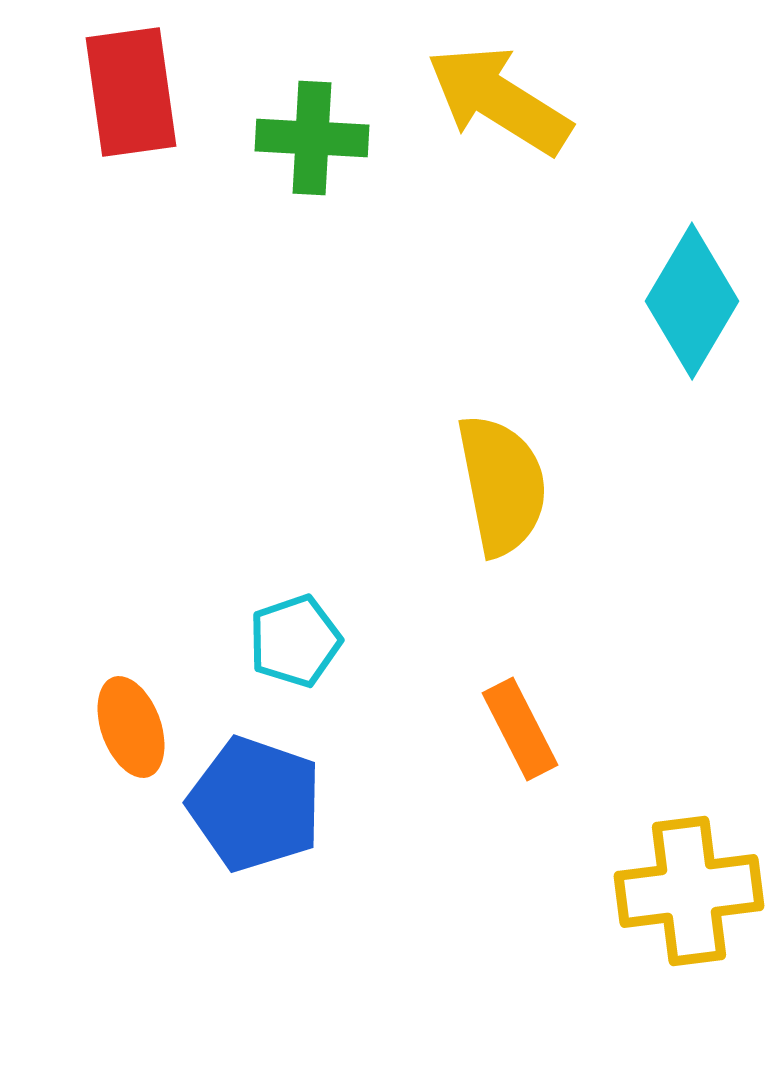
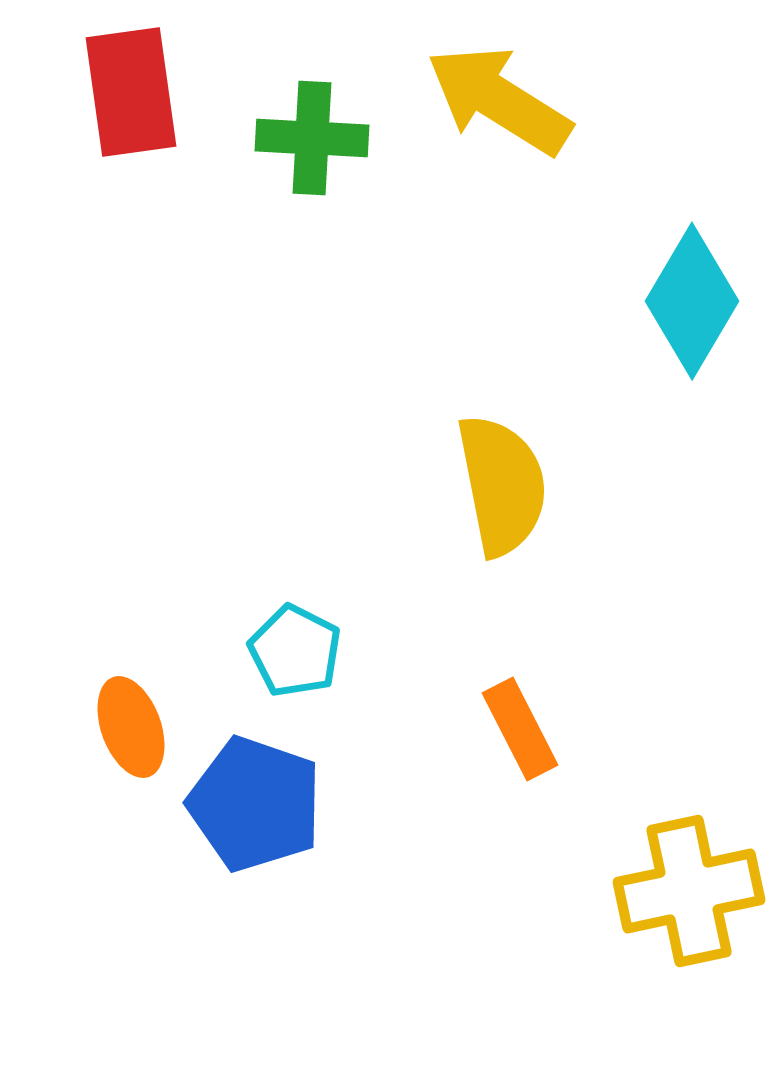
cyan pentagon: moved 10 px down; rotated 26 degrees counterclockwise
yellow cross: rotated 5 degrees counterclockwise
